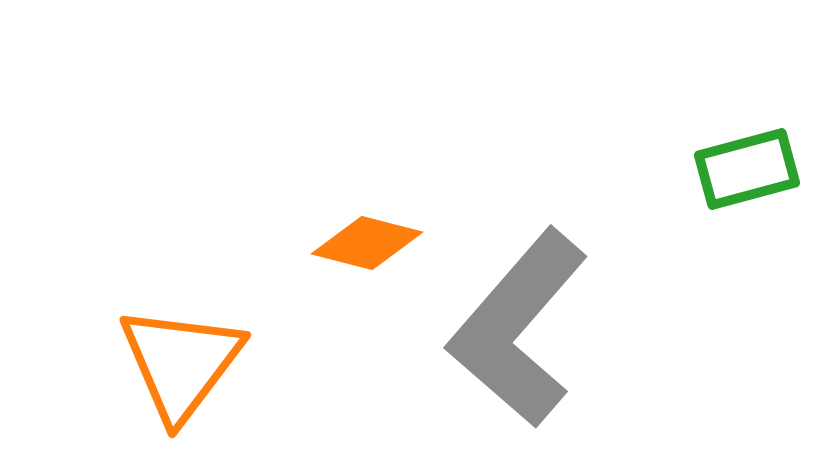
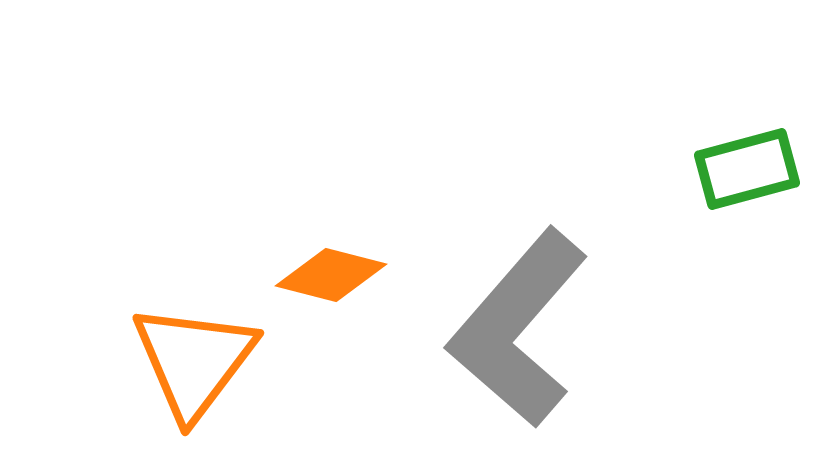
orange diamond: moved 36 px left, 32 px down
orange triangle: moved 13 px right, 2 px up
